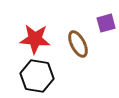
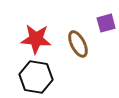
red star: moved 1 px right
black hexagon: moved 1 px left, 1 px down
